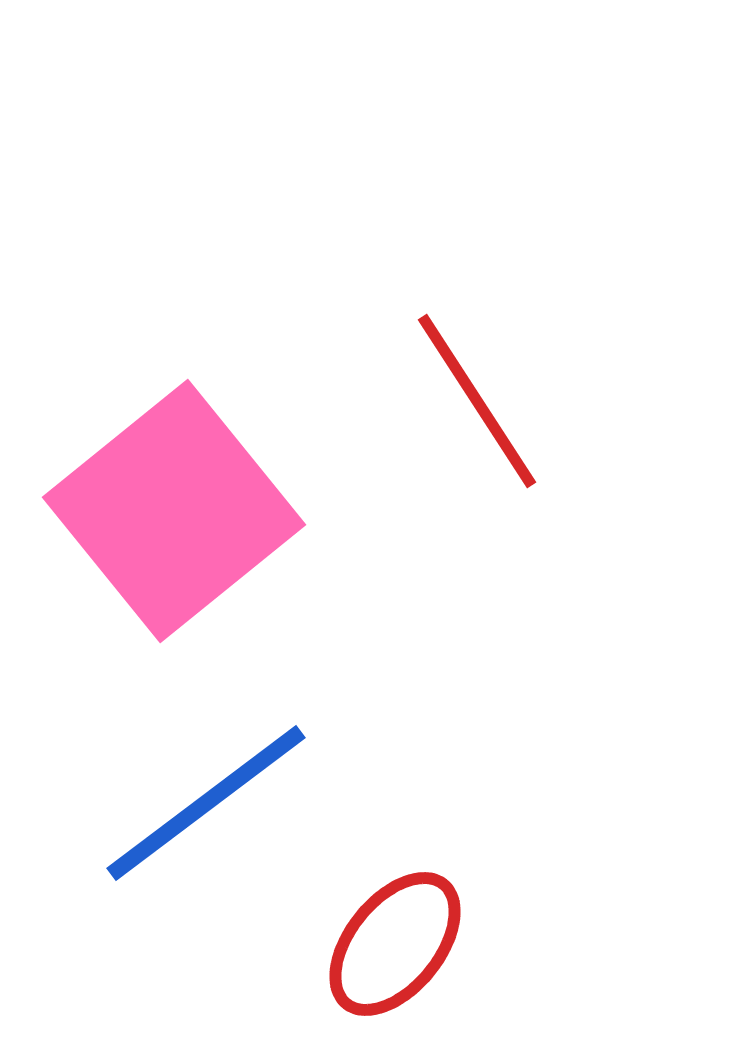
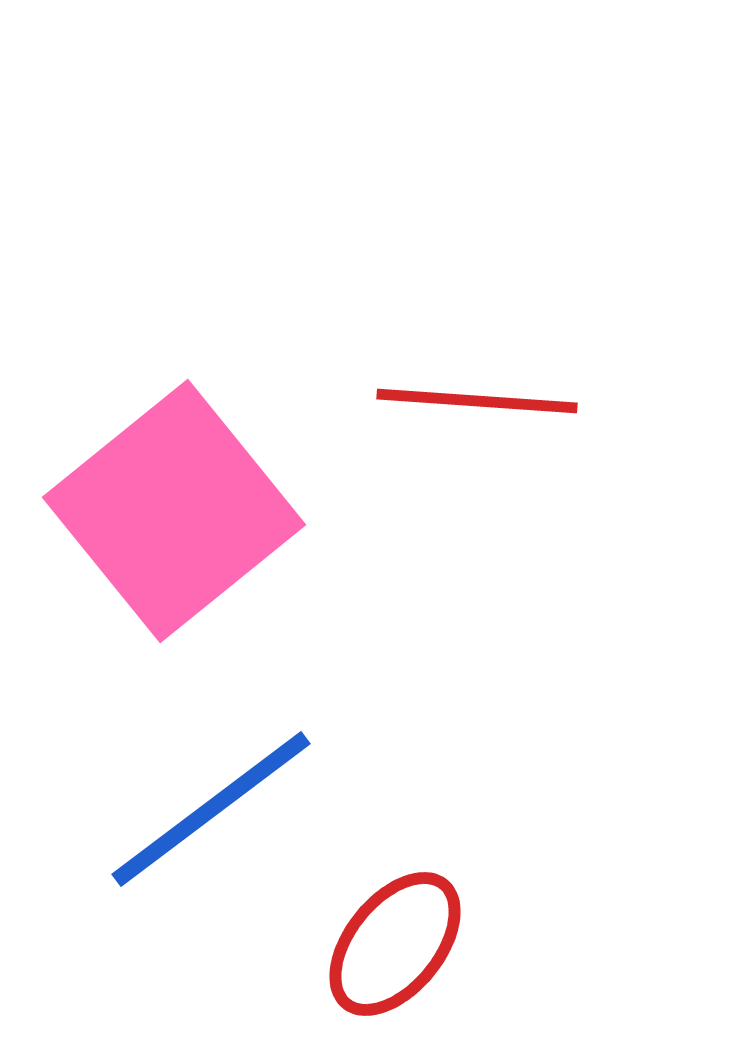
red line: rotated 53 degrees counterclockwise
blue line: moved 5 px right, 6 px down
